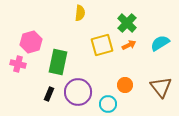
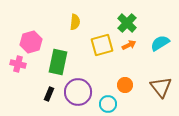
yellow semicircle: moved 5 px left, 9 px down
